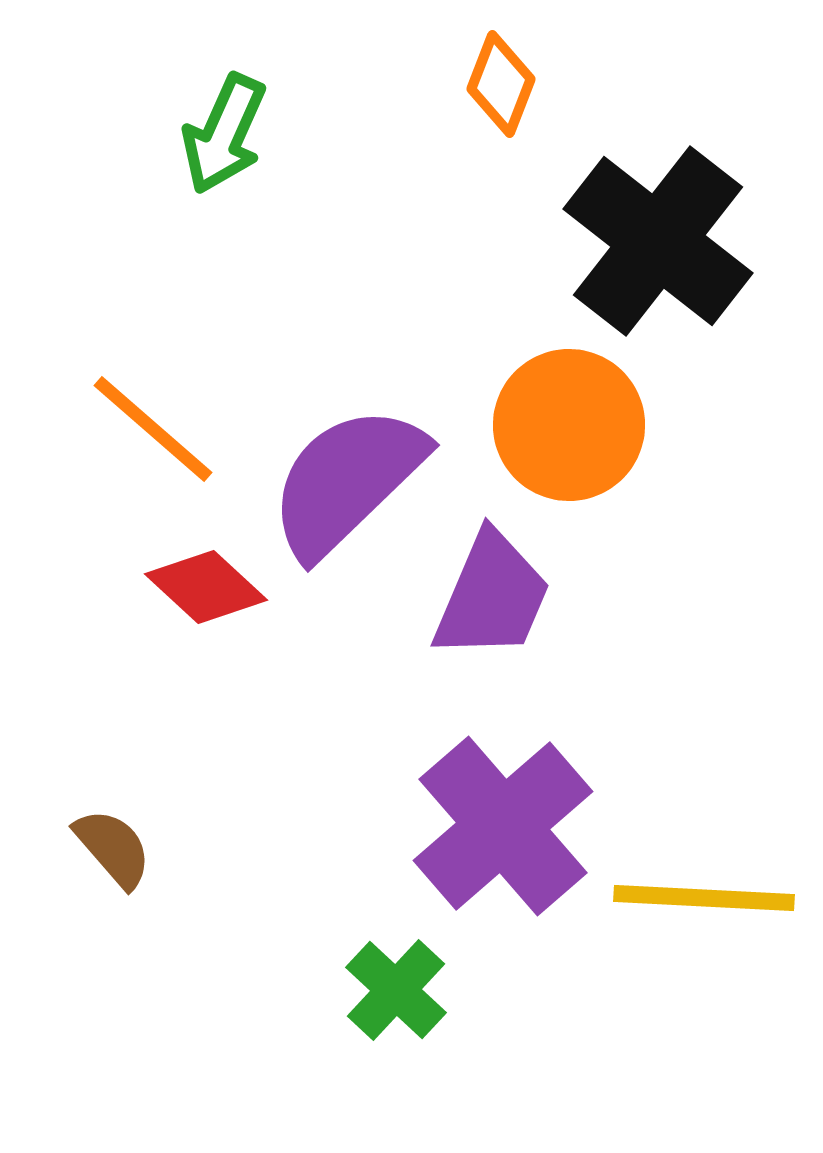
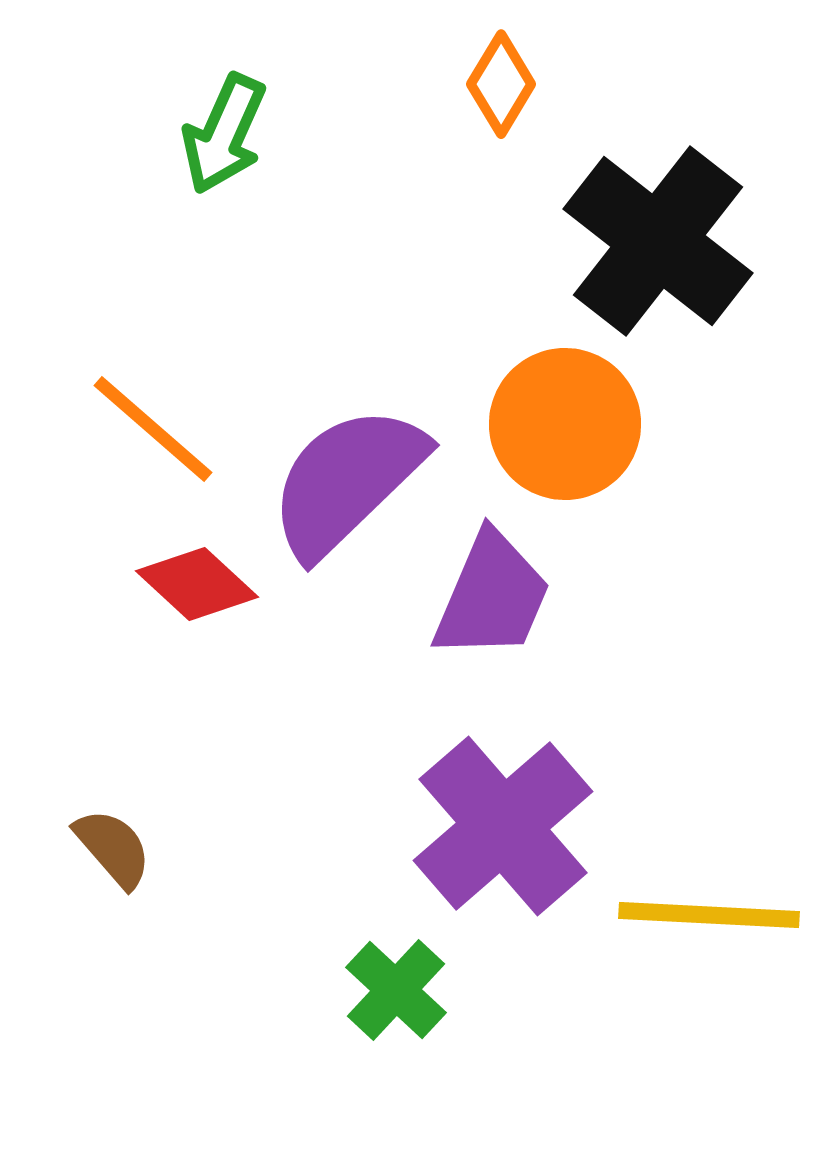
orange diamond: rotated 10 degrees clockwise
orange circle: moved 4 px left, 1 px up
red diamond: moved 9 px left, 3 px up
yellow line: moved 5 px right, 17 px down
